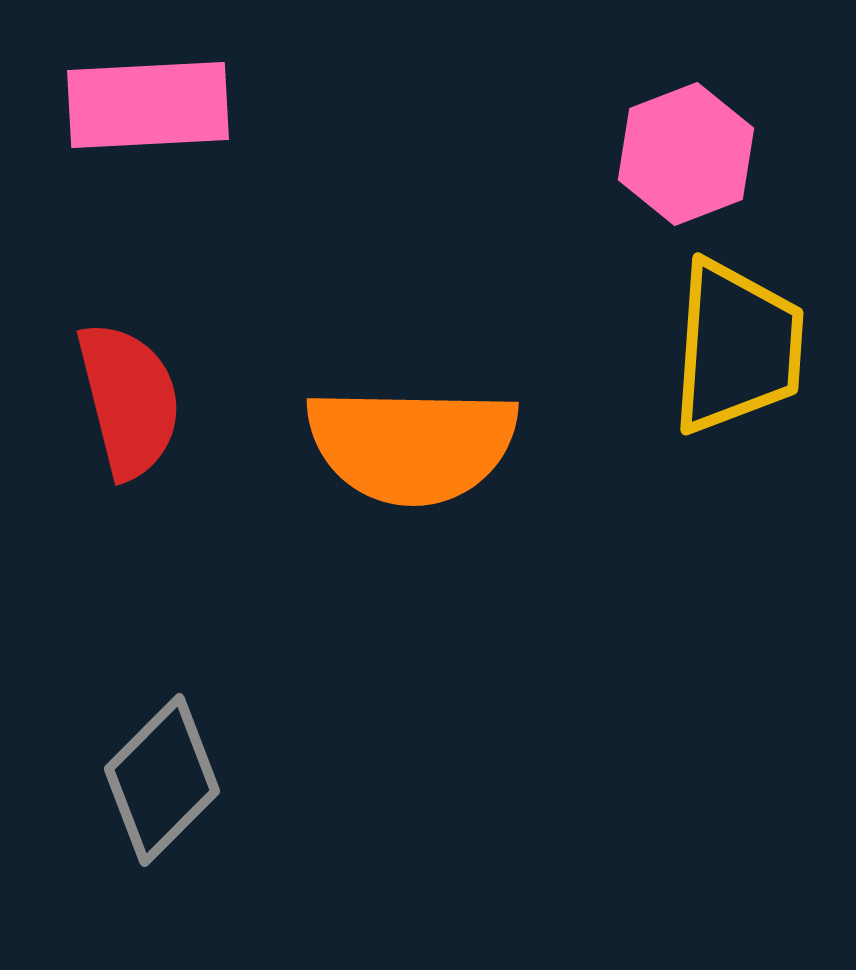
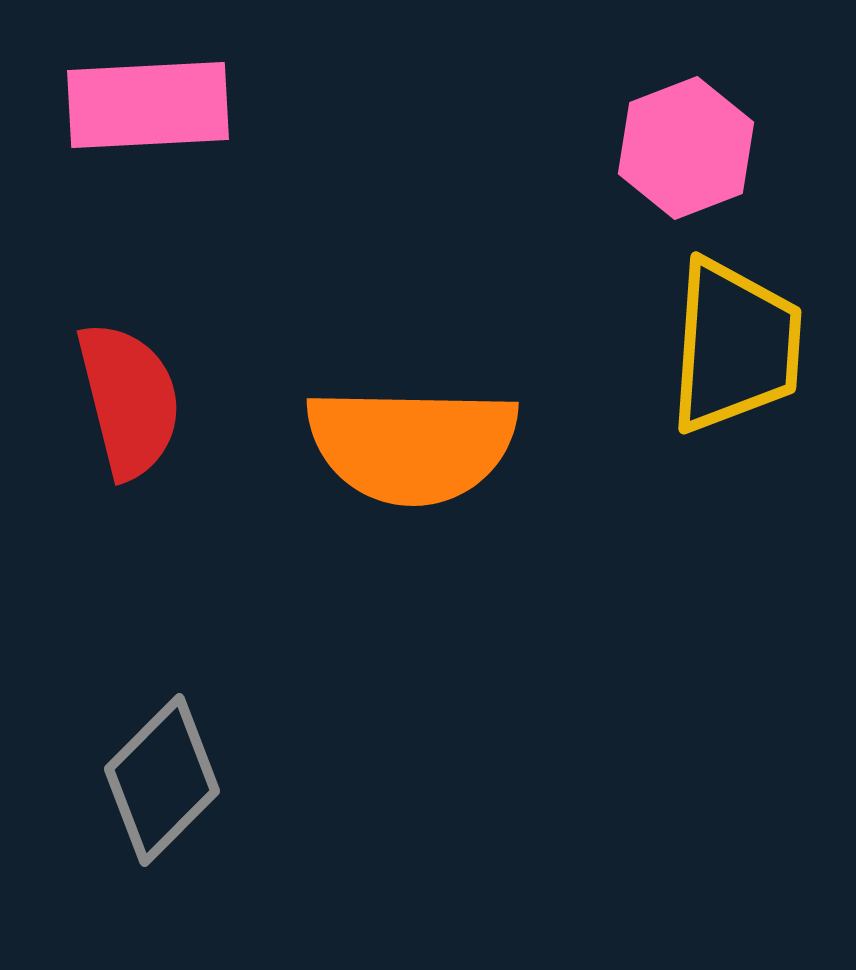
pink hexagon: moved 6 px up
yellow trapezoid: moved 2 px left, 1 px up
